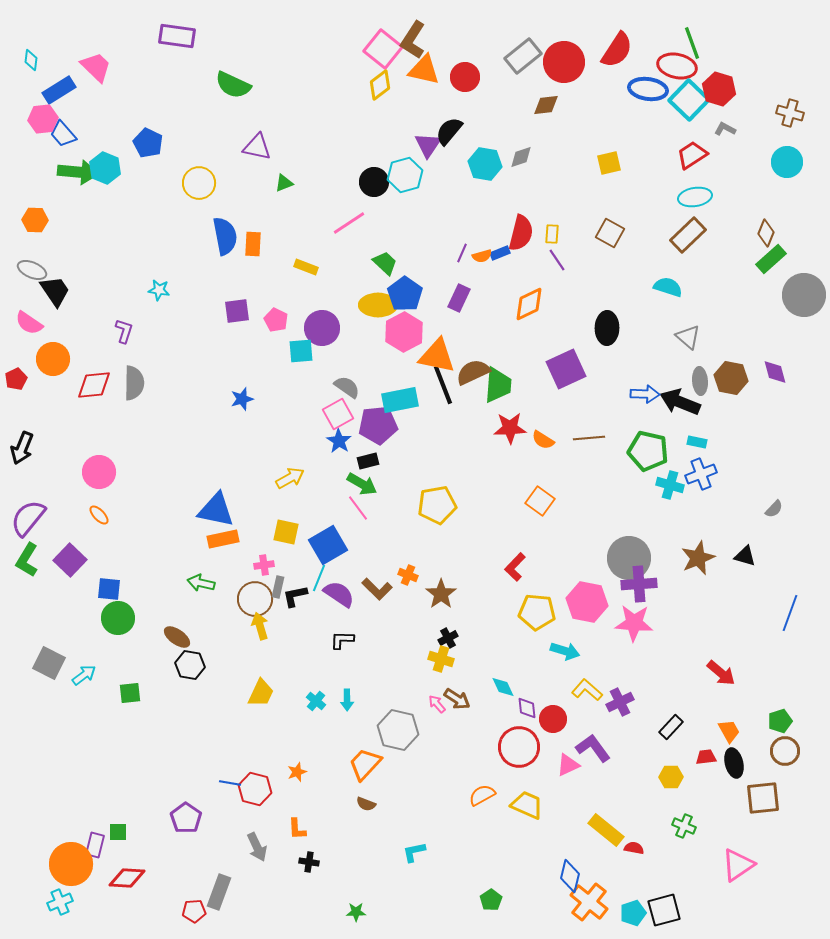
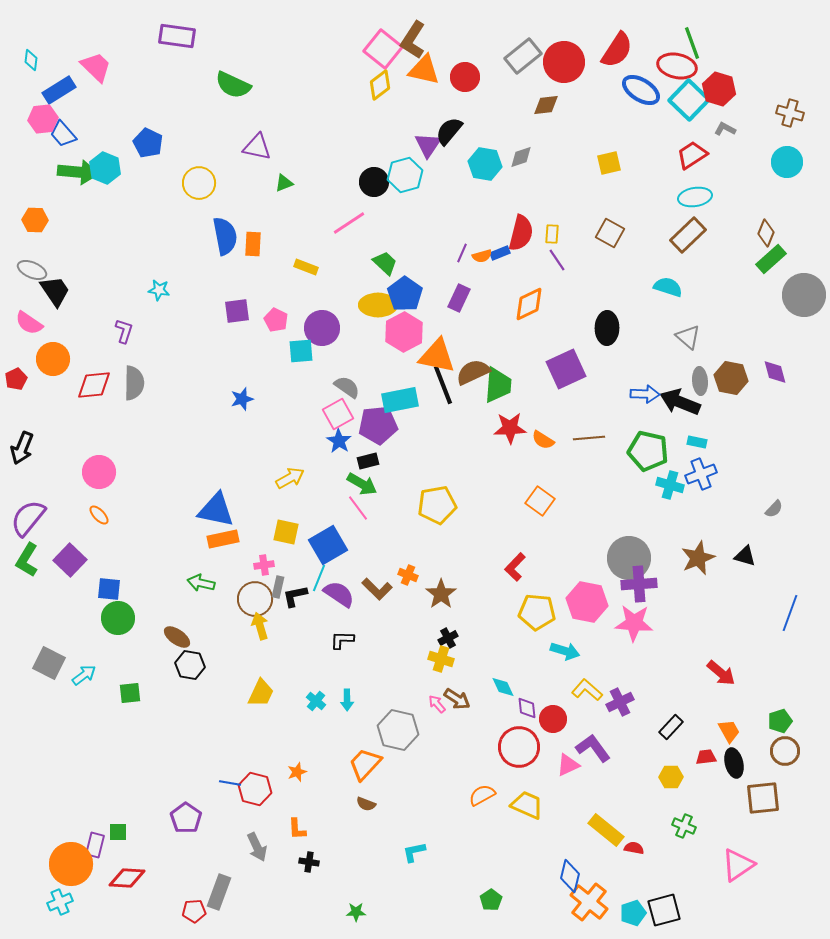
blue ellipse at (648, 89): moved 7 px left, 1 px down; rotated 24 degrees clockwise
